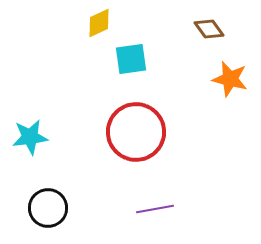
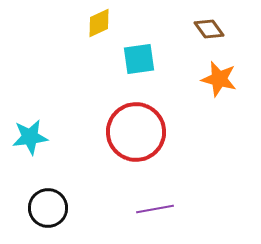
cyan square: moved 8 px right
orange star: moved 11 px left
